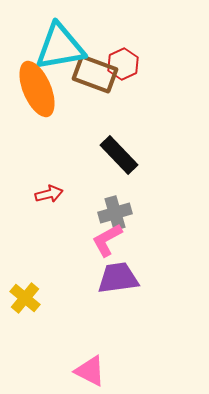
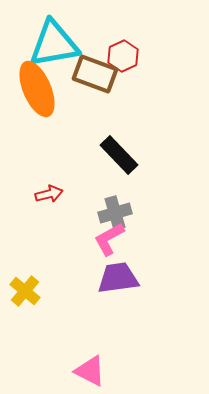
cyan triangle: moved 6 px left, 3 px up
red hexagon: moved 8 px up
pink L-shape: moved 2 px right, 1 px up
yellow cross: moved 7 px up
